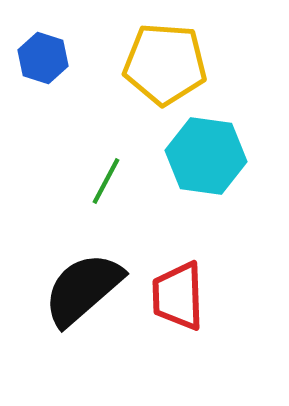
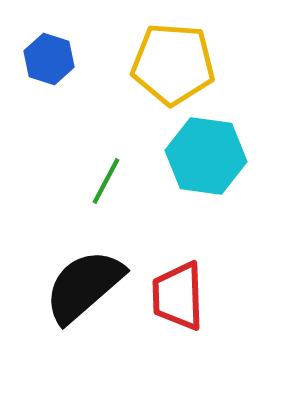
blue hexagon: moved 6 px right, 1 px down
yellow pentagon: moved 8 px right
black semicircle: moved 1 px right, 3 px up
